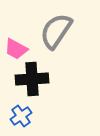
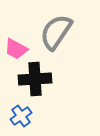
gray semicircle: moved 1 px down
black cross: moved 3 px right
